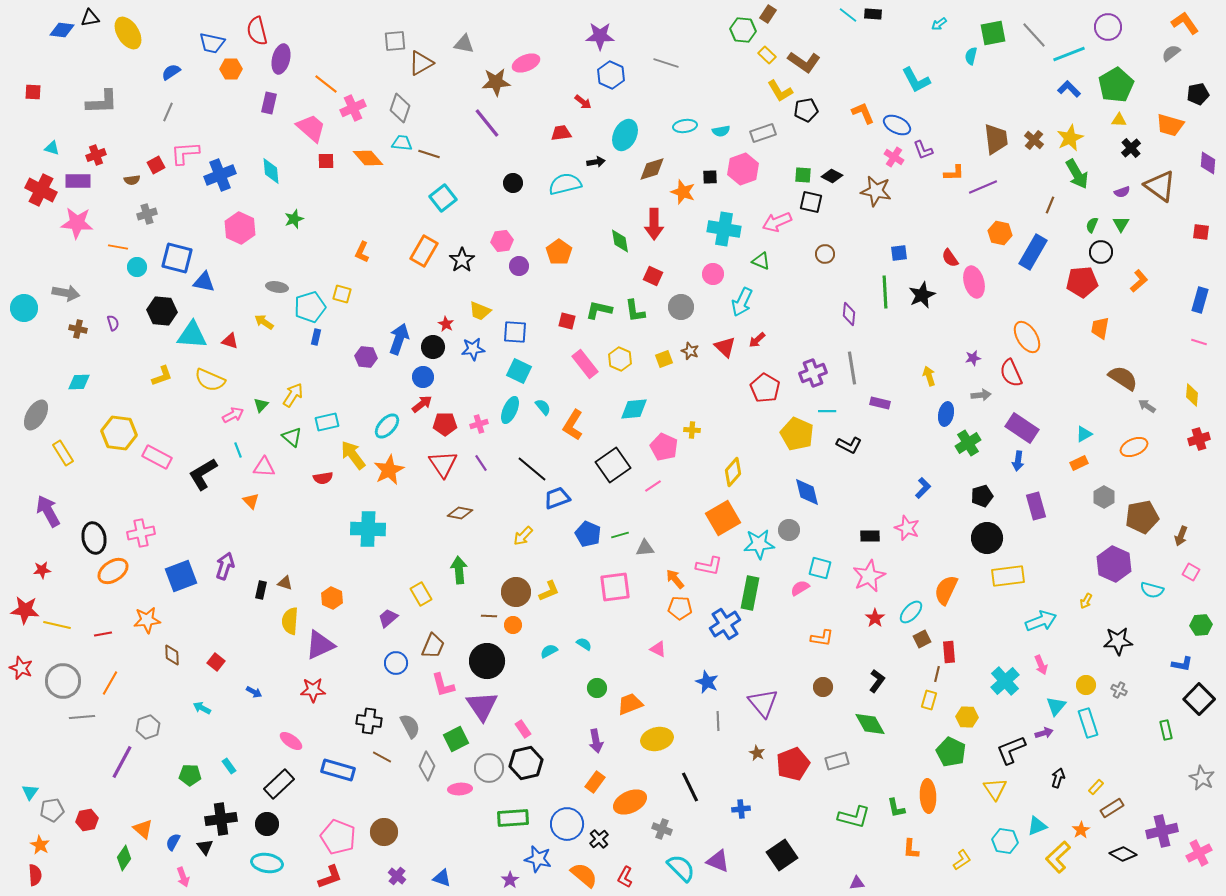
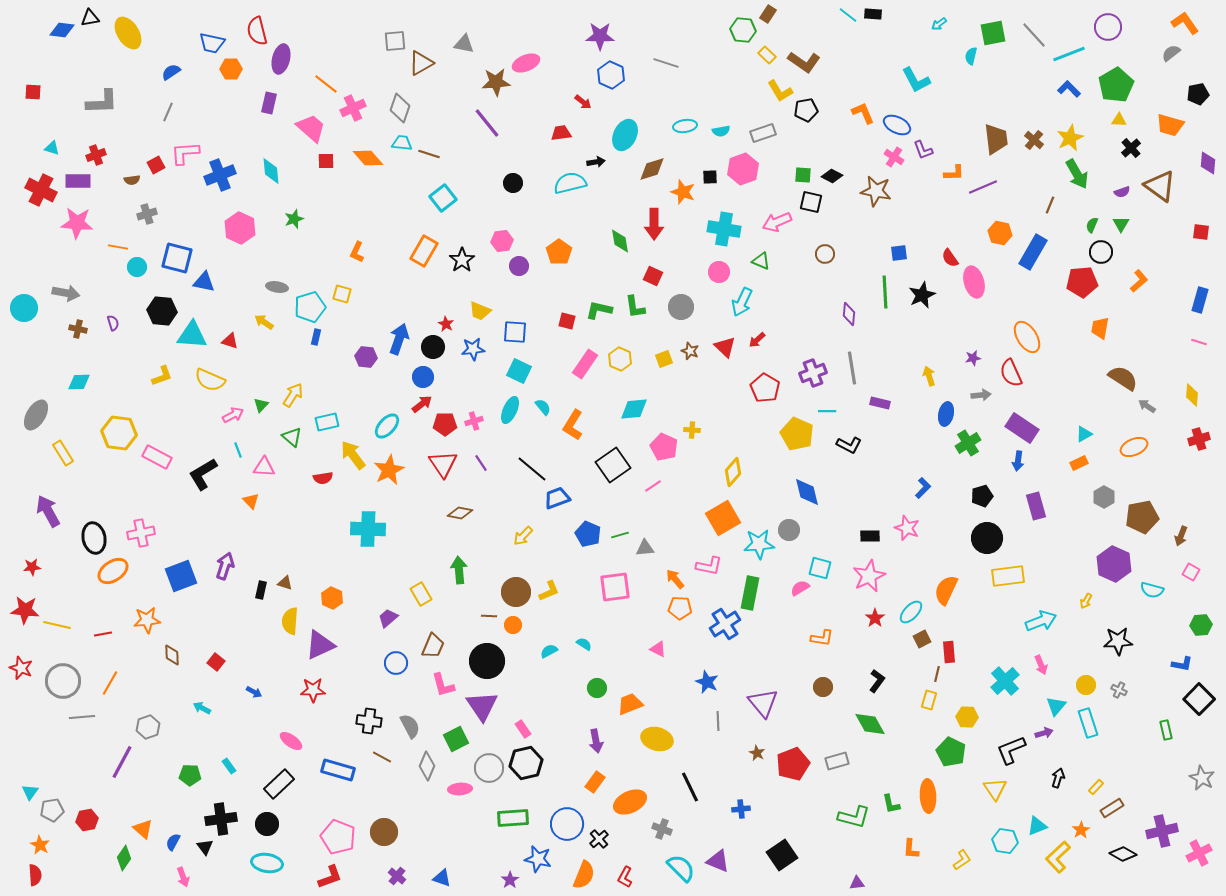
cyan semicircle at (565, 184): moved 5 px right, 1 px up
orange L-shape at (362, 252): moved 5 px left
pink circle at (713, 274): moved 6 px right, 2 px up
green L-shape at (635, 311): moved 4 px up
pink rectangle at (585, 364): rotated 72 degrees clockwise
pink cross at (479, 424): moved 5 px left, 3 px up
red star at (42, 570): moved 10 px left, 3 px up
yellow ellipse at (657, 739): rotated 28 degrees clockwise
green L-shape at (896, 808): moved 5 px left, 4 px up
orange semicircle at (584, 875): rotated 72 degrees clockwise
